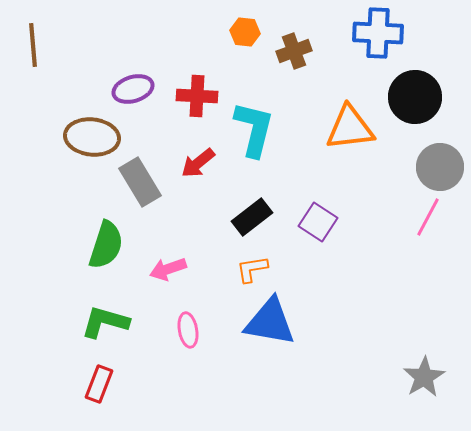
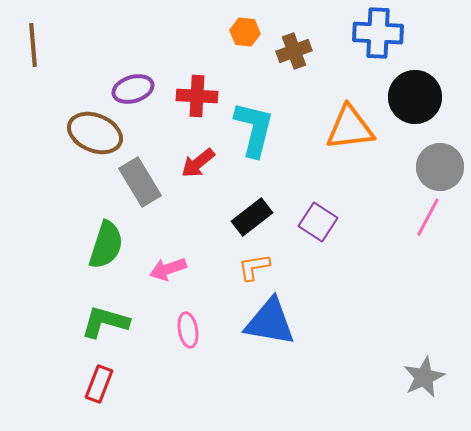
brown ellipse: moved 3 px right, 4 px up; rotated 16 degrees clockwise
orange L-shape: moved 2 px right, 2 px up
gray star: rotated 6 degrees clockwise
